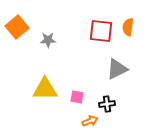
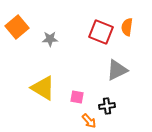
orange semicircle: moved 1 px left
red square: moved 1 px down; rotated 15 degrees clockwise
gray star: moved 2 px right, 1 px up
gray triangle: moved 1 px down
yellow triangle: moved 2 px left, 1 px up; rotated 32 degrees clockwise
black cross: moved 2 px down
orange arrow: moved 1 px left; rotated 70 degrees clockwise
